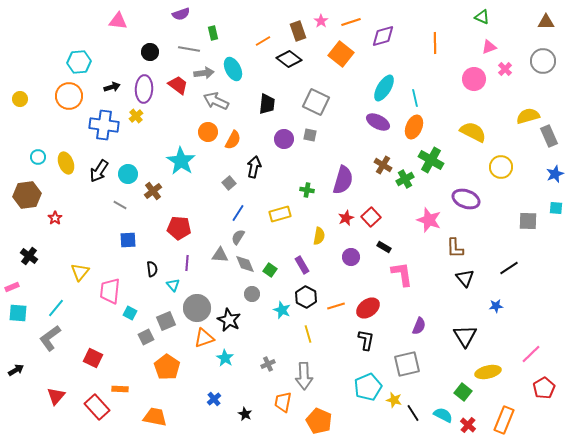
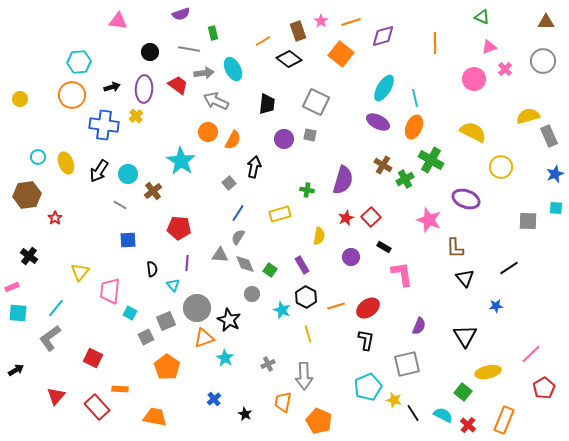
orange circle at (69, 96): moved 3 px right, 1 px up
